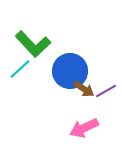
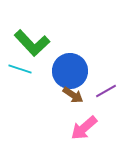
green L-shape: moved 1 px left, 1 px up
cyan line: rotated 60 degrees clockwise
brown arrow: moved 11 px left, 6 px down
pink arrow: rotated 16 degrees counterclockwise
